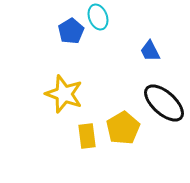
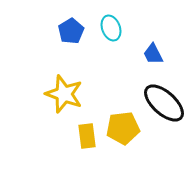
cyan ellipse: moved 13 px right, 11 px down
blue trapezoid: moved 3 px right, 3 px down
yellow pentagon: rotated 24 degrees clockwise
